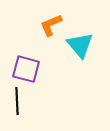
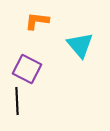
orange L-shape: moved 14 px left, 4 px up; rotated 30 degrees clockwise
purple square: moved 1 px right; rotated 12 degrees clockwise
